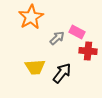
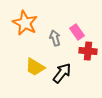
orange star: moved 6 px left, 6 px down; rotated 15 degrees counterclockwise
pink rectangle: rotated 28 degrees clockwise
gray arrow: moved 2 px left; rotated 63 degrees counterclockwise
yellow trapezoid: rotated 35 degrees clockwise
